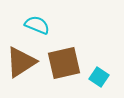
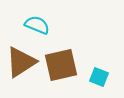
brown square: moved 3 px left, 2 px down
cyan square: rotated 12 degrees counterclockwise
